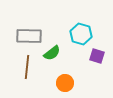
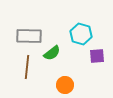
purple square: rotated 21 degrees counterclockwise
orange circle: moved 2 px down
